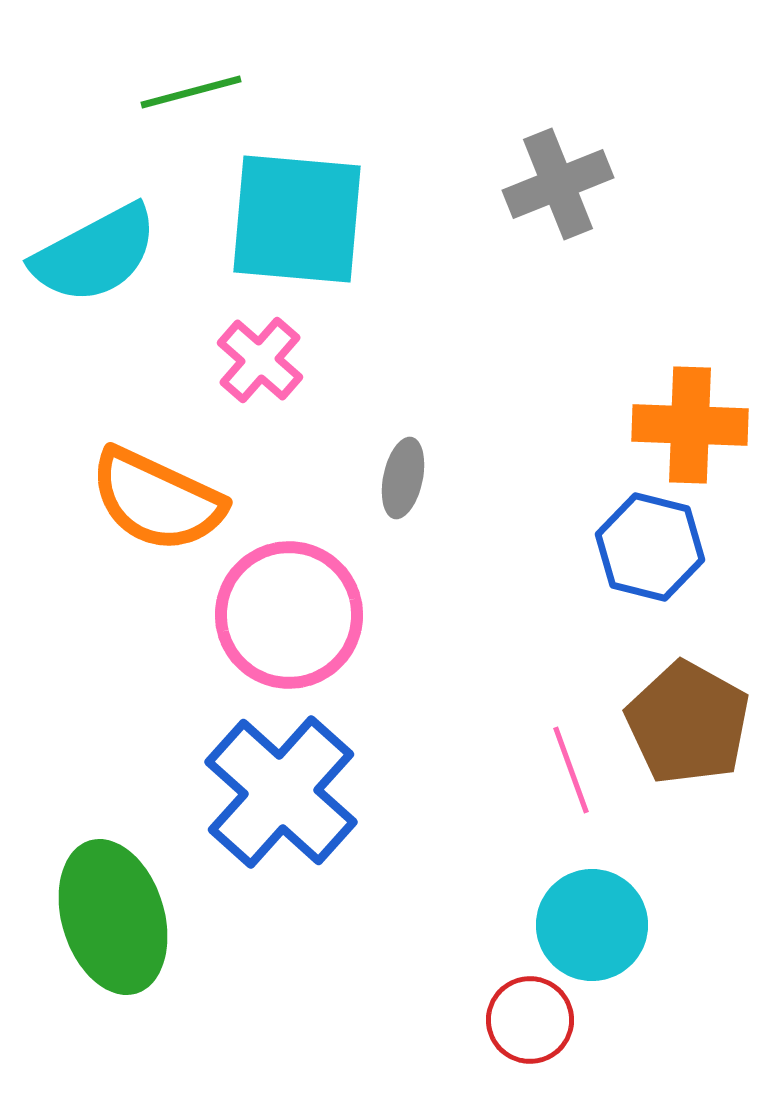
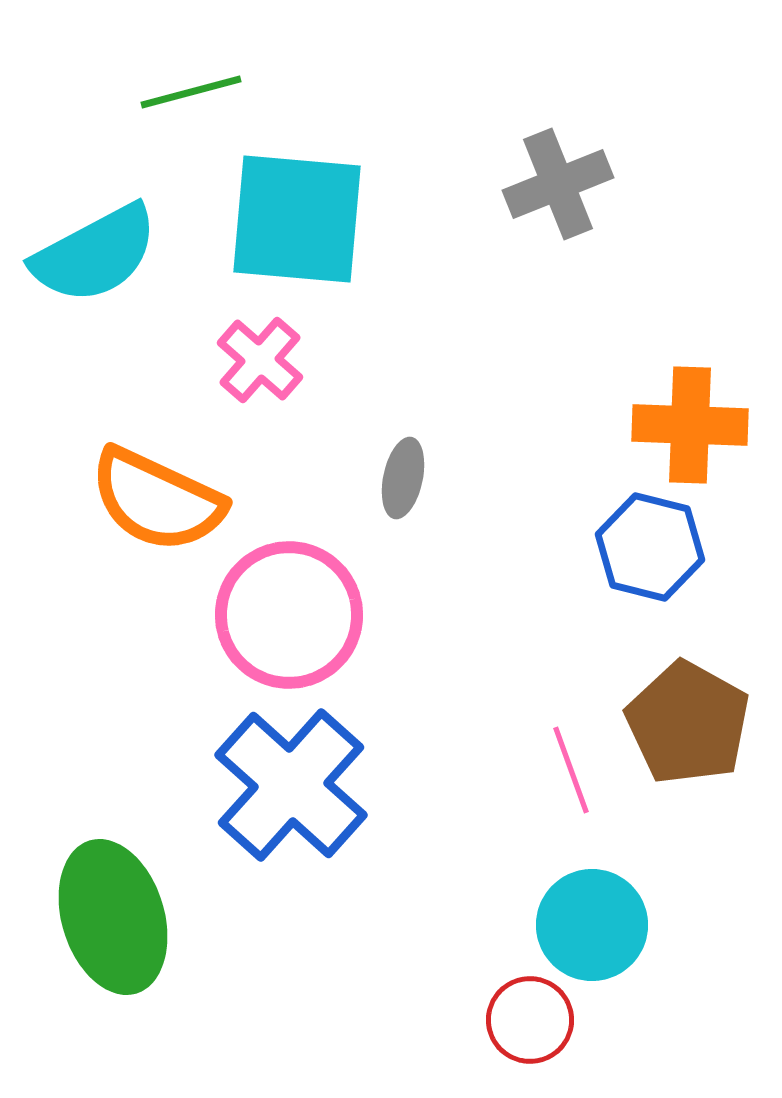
blue cross: moved 10 px right, 7 px up
